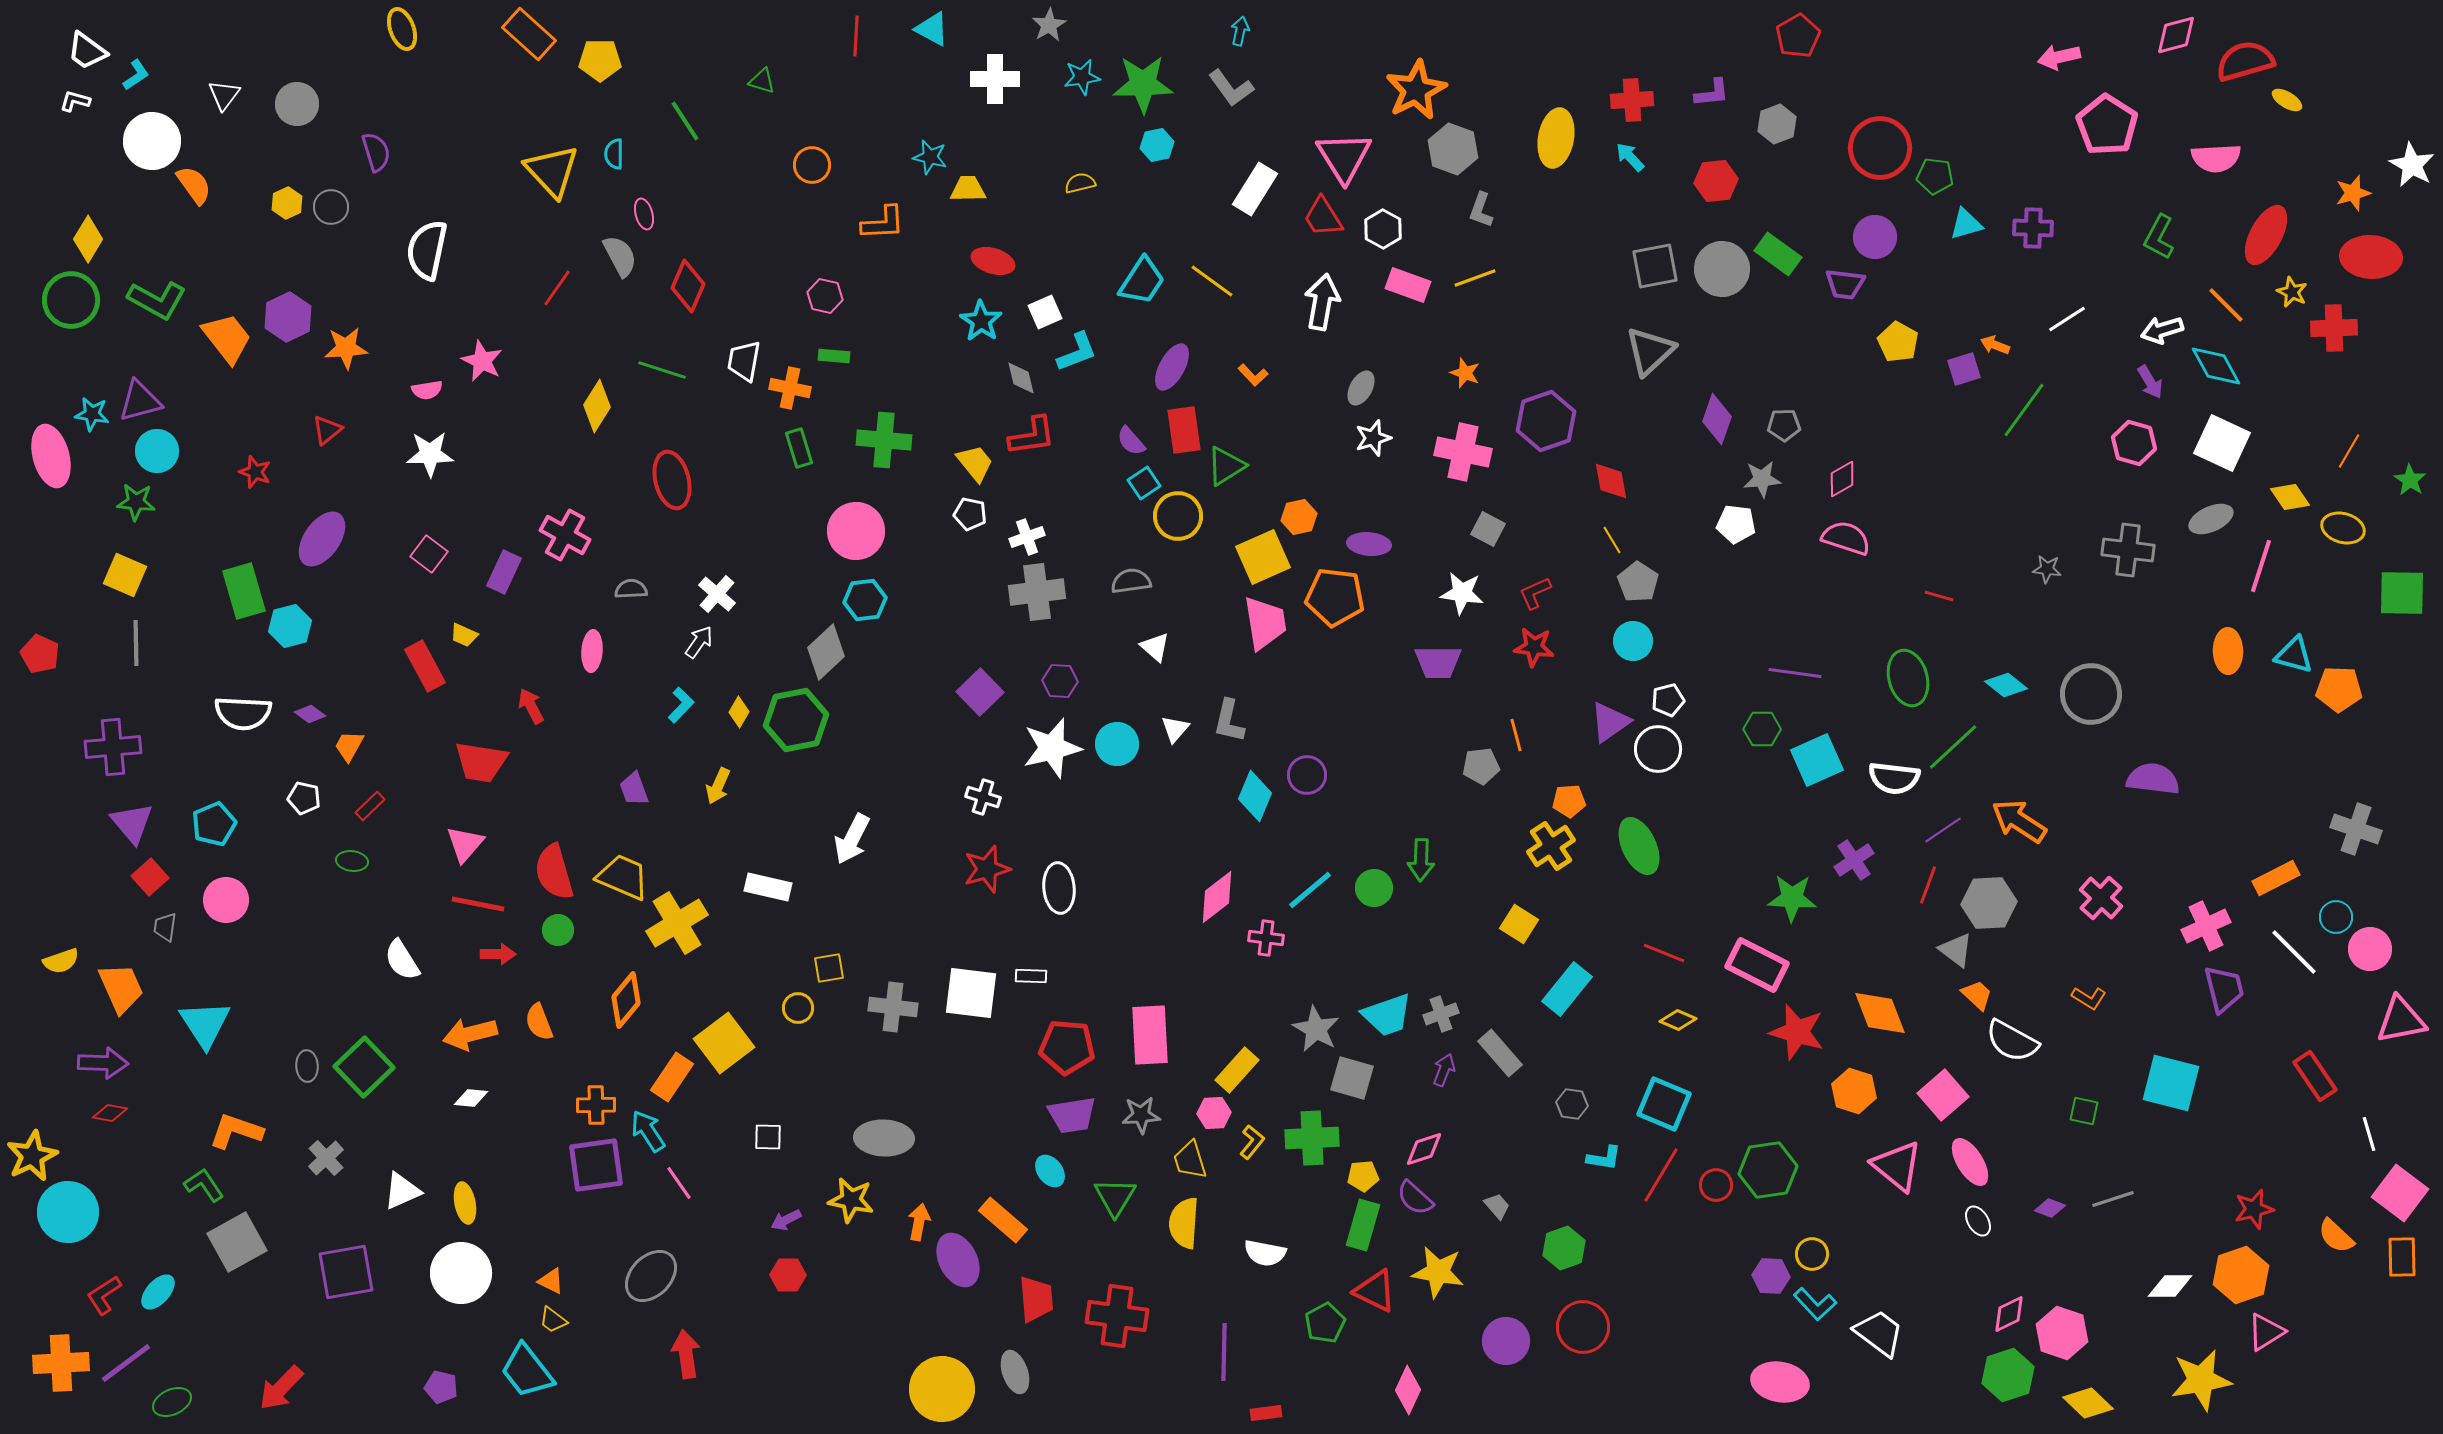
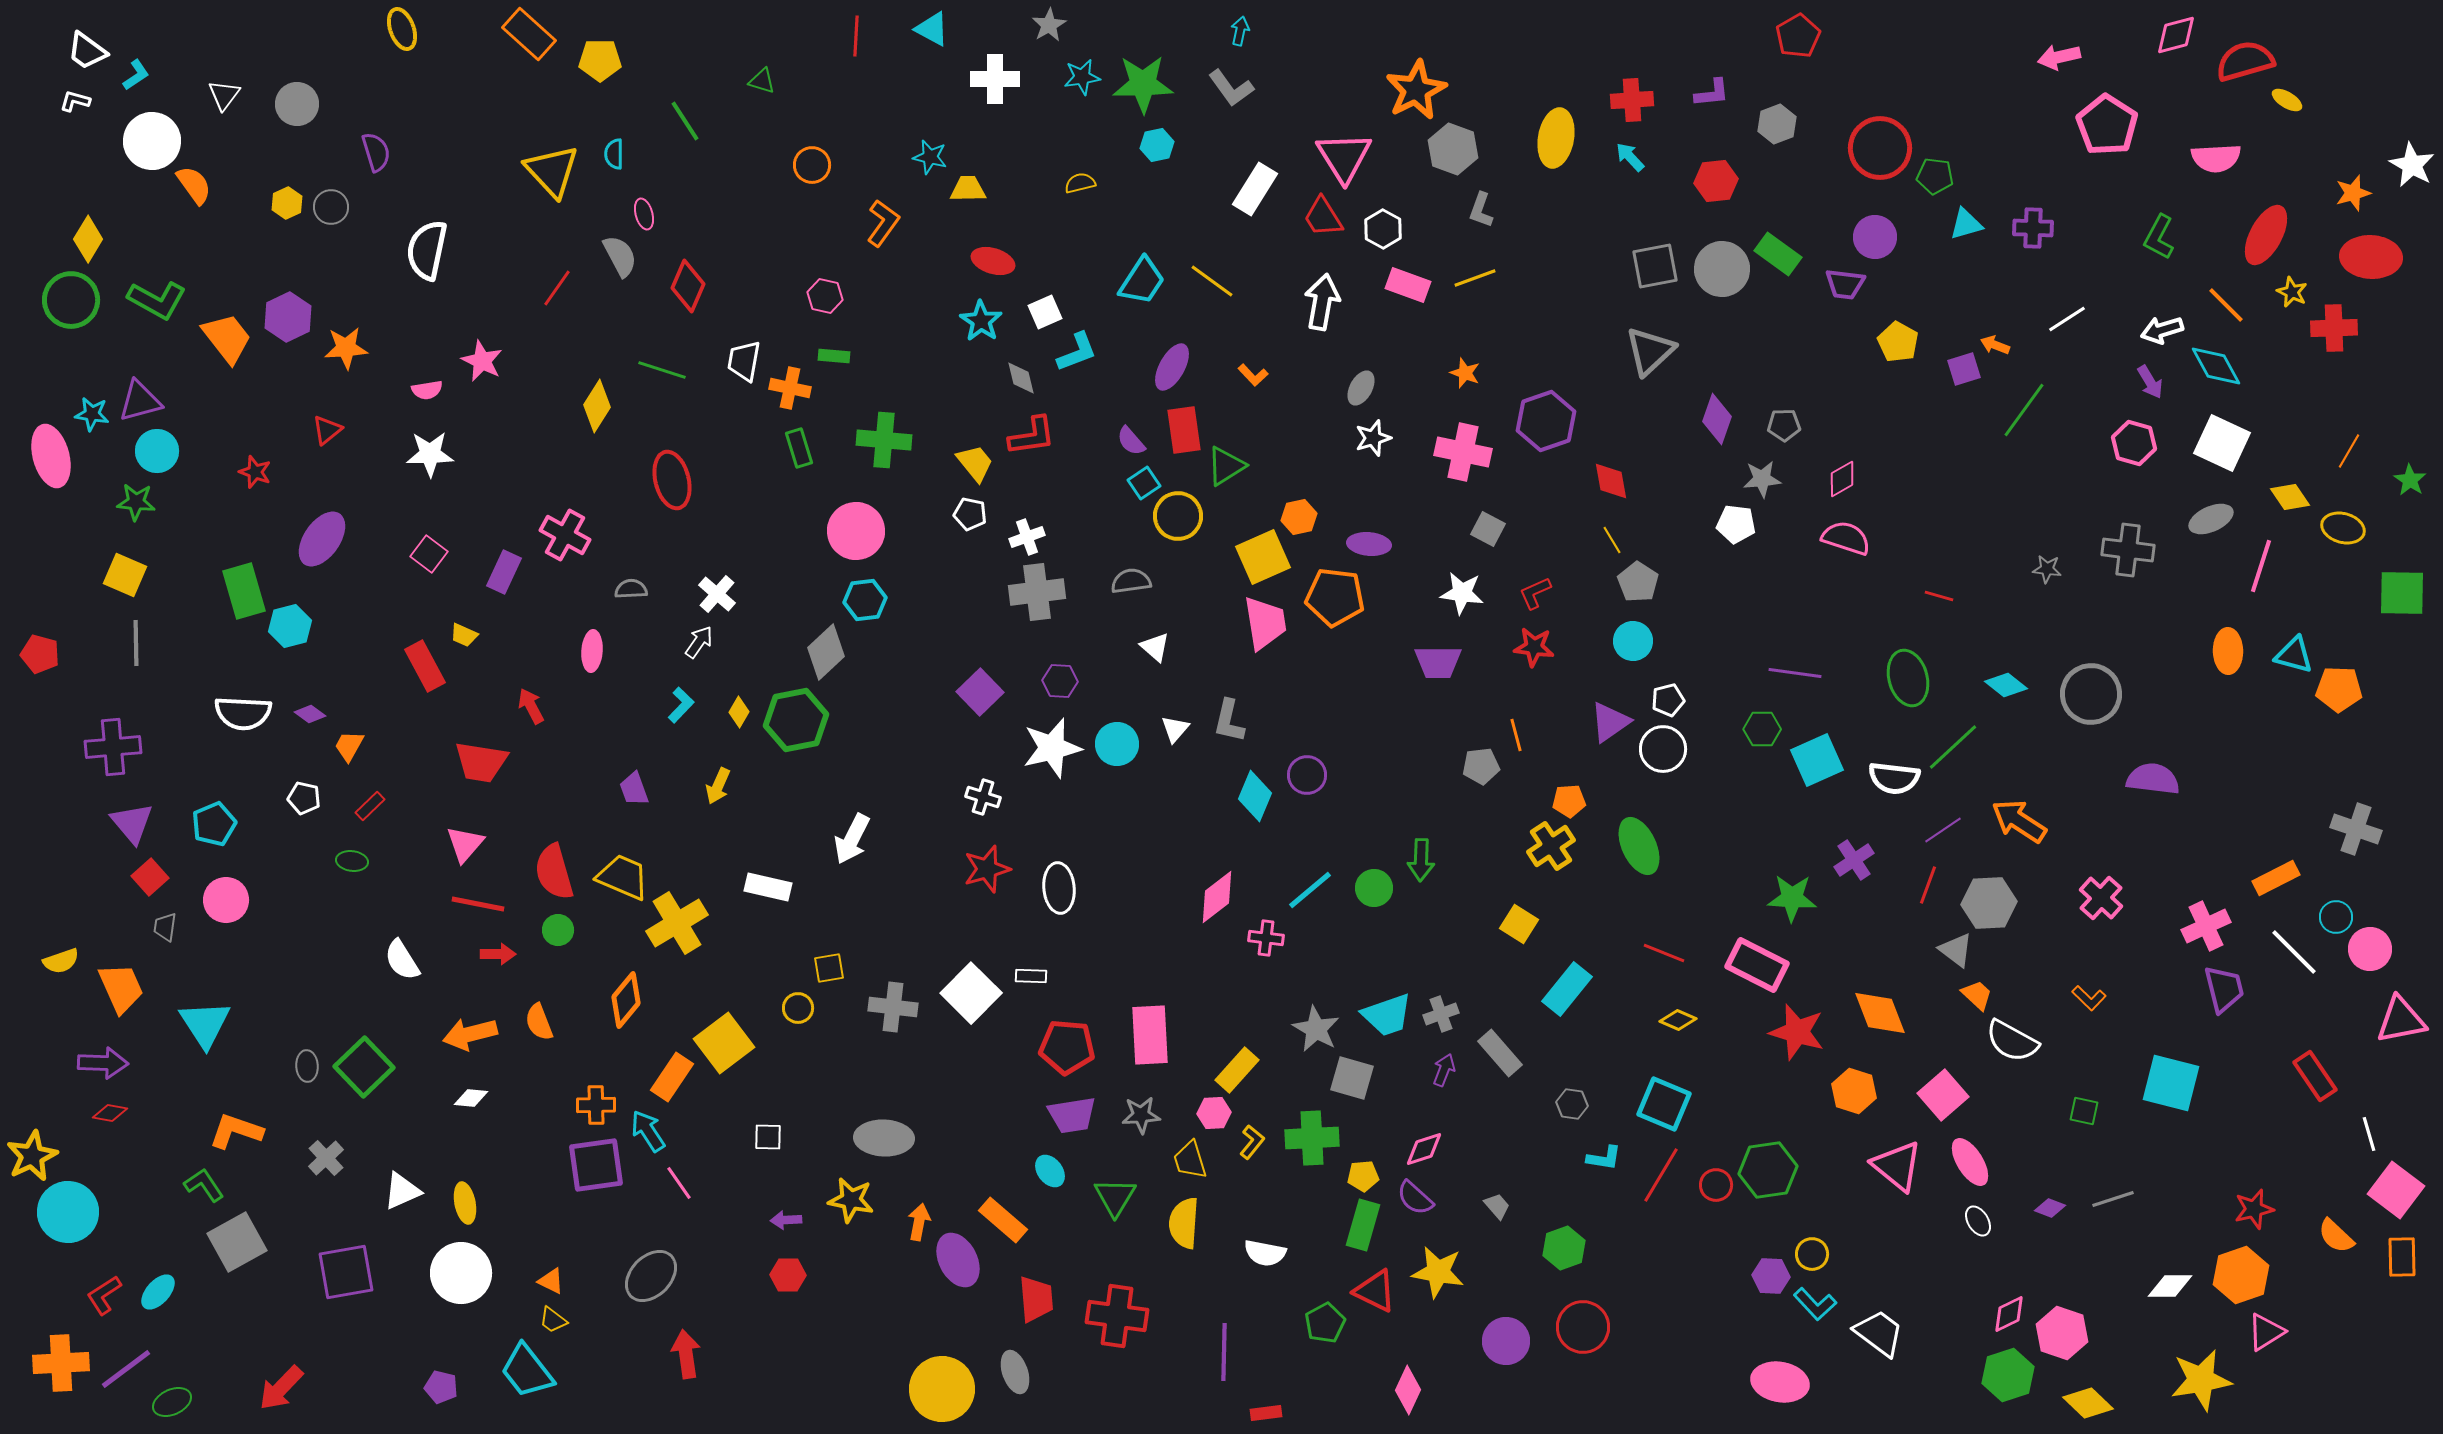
orange L-shape at (883, 223): rotated 51 degrees counterclockwise
red pentagon at (40, 654): rotated 9 degrees counterclockwise
white circle at (1658, 749): moved 5 px right
white square at (971, 993): rotated 38 degrees clockwise
orange L-shape at (2089, 998): rotated 12 degrees clockwise
pink square at (2400, 1193): moved 4 px left, 3 px up
purple arrow at (786, 1220): rotated 24 degrees clockwise
purple line at (126, 1363): moved 6 px down
